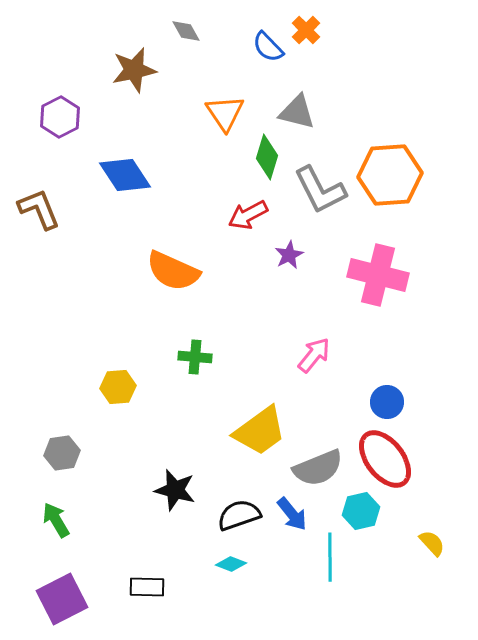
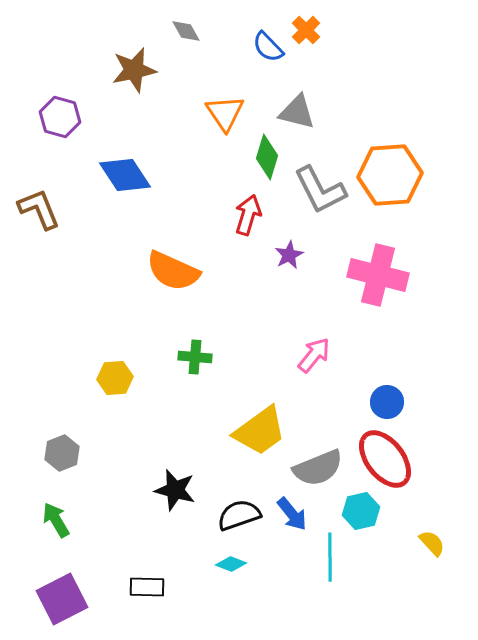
purple hexagon: rotated 18 degrees counterclockwise
red arrow: rotated 135 degrees clockwise
yellow hexagon: moved 3 px left, 9 px up
gray hexagon: rotated 12 degrees counterclockwise
